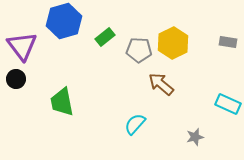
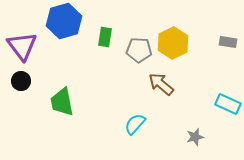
green rectangle: rotated 42 degrees counterclockwise
black circle: moved 5 px right, 2 px down
